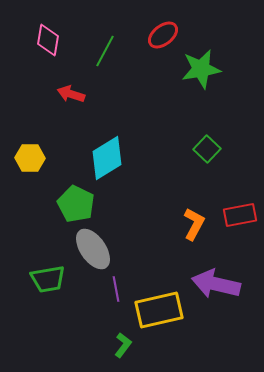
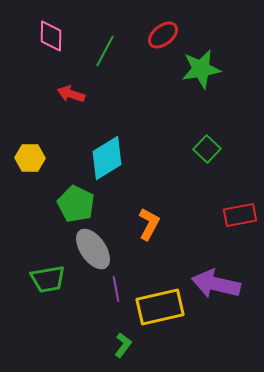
pink diamond: moved 3 px right, 4 px up; rotated 8 degrees counterclockwise
orange L-shape: moved 45 px left
yellow rectangle: moved 1 px right, 3 px up
